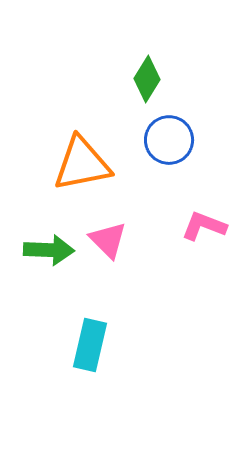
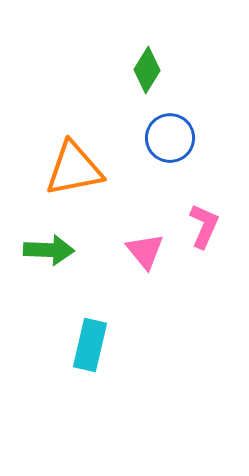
green diamond: moved 9 px up
blue circle: moved 1 px right, 2 px up
orange triangle: moved 8 px left, 5 px down
pink L-shape: rotated 93 degrees clockwise
pink triangle: moved 37 px right, 11 px down; rotated 6 degrees clockwise
